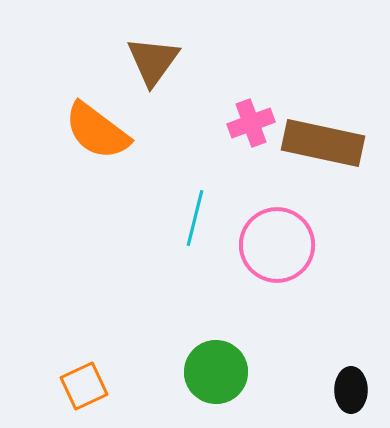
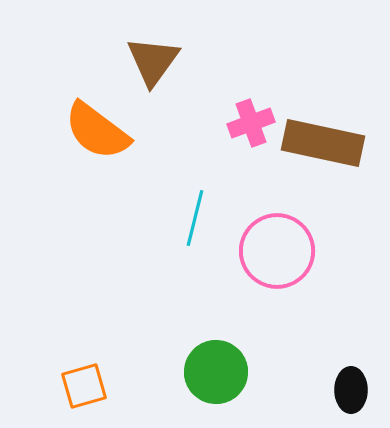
pink circle: moved 6 px down
orange square: rotated 9 degrees clockwise
